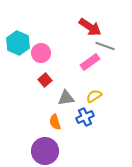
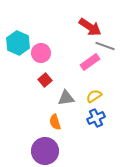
blue cross: moved 11 px right, 1 px down
